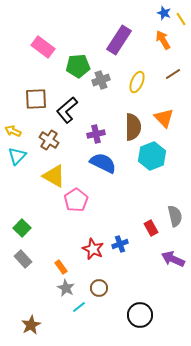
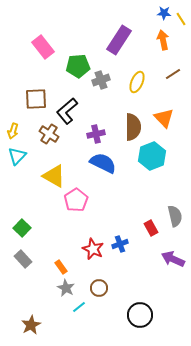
blue star: rotated 16 degrees counterclockwise
orange arrow: rotated 18 degrees clockwise
pink rectangle: rotated 15 degrees clockwise
black L-shape: moved 1 px down
yellow arrow: rotated 98 degrees counterclockwise
brown cross: moved 6 px up
